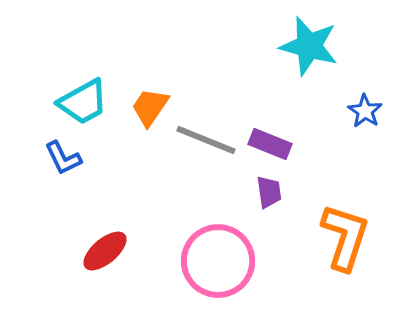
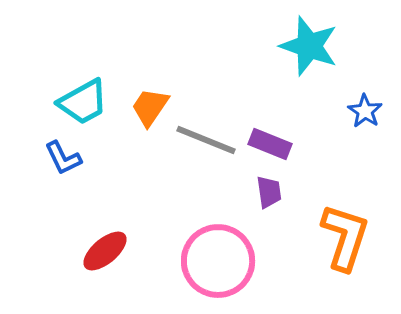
cyan star: rotated 4 degrees clockwise
